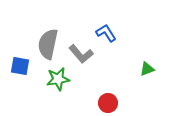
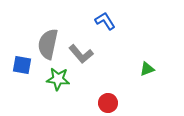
blue L-shape: moved 1 px left, 12 px up
blue square: moved 2 px right, 1 px up
green star: rotated 15 degrees clockwise
